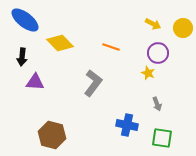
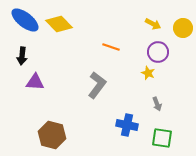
yellow diamond: moved 1 px left, 19 px up
purple circle: moved 1 px up
black arrow: moved 1 px up
gray L-shape: moved 4 px right, 2 px down
